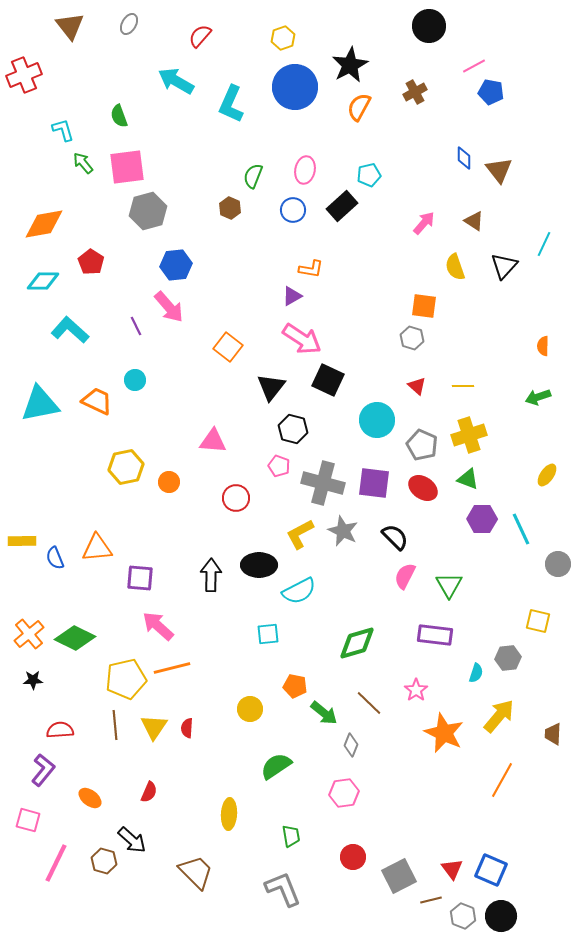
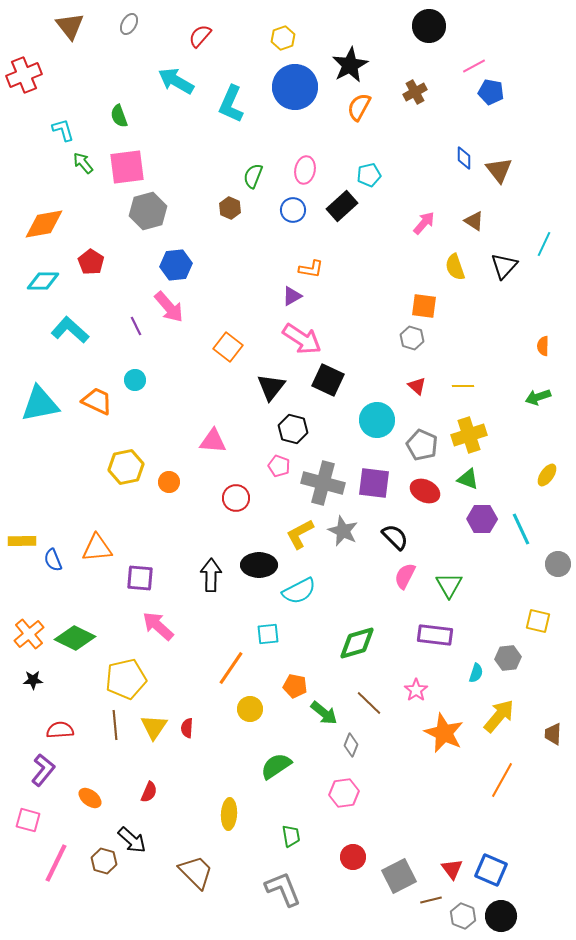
red ellipse at (423, 488): moved 2 px right, 3 px down; rotated 8 degrees counterclockwise
blue semicircle at (55, 558): moved 2 px left, 2 px down
orange line at (172, 668): moved 59 px right; rotated 42 degrees counterclockwise
